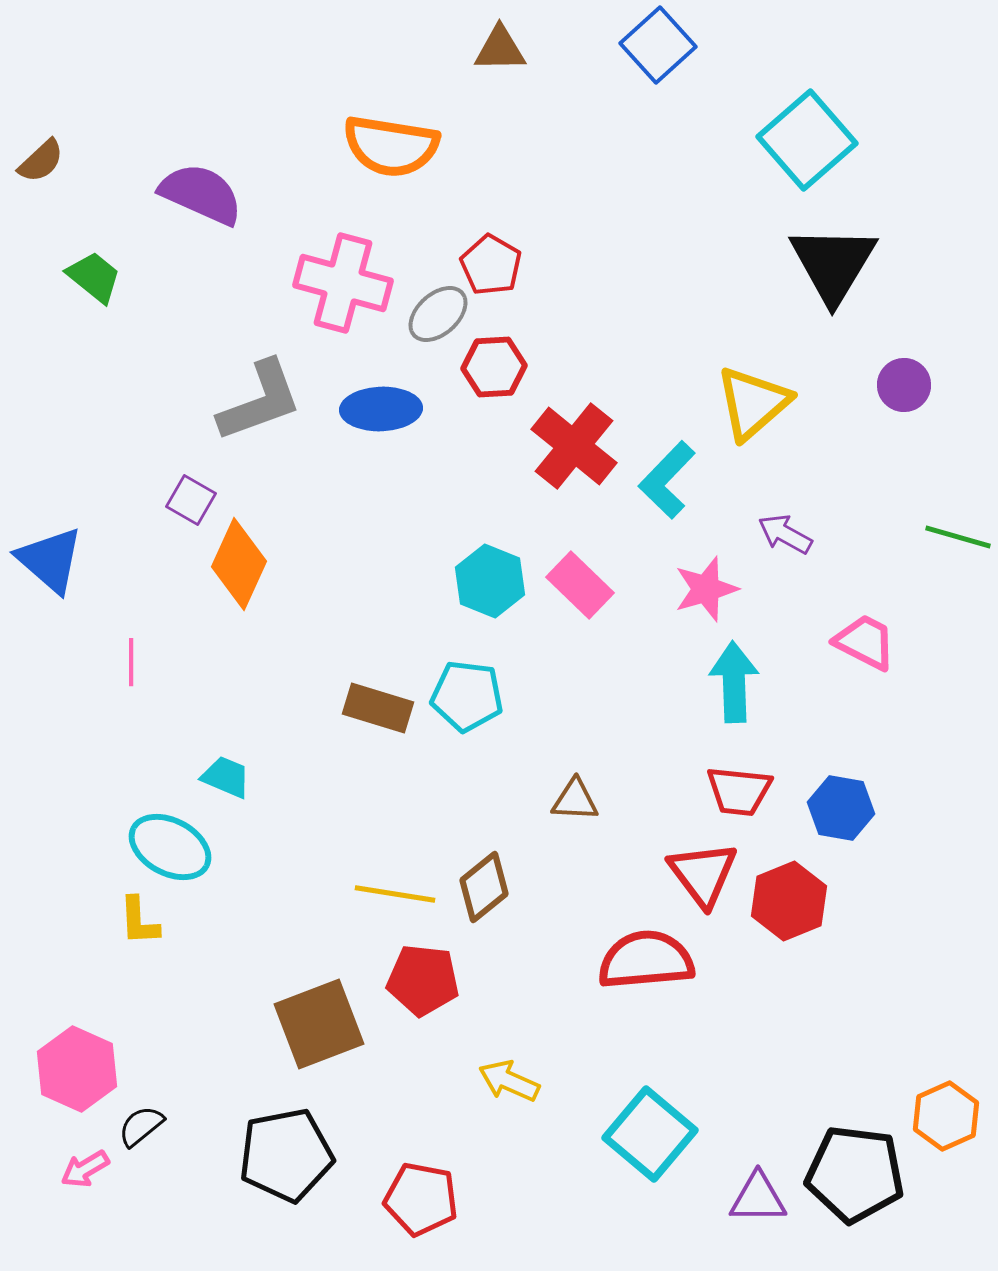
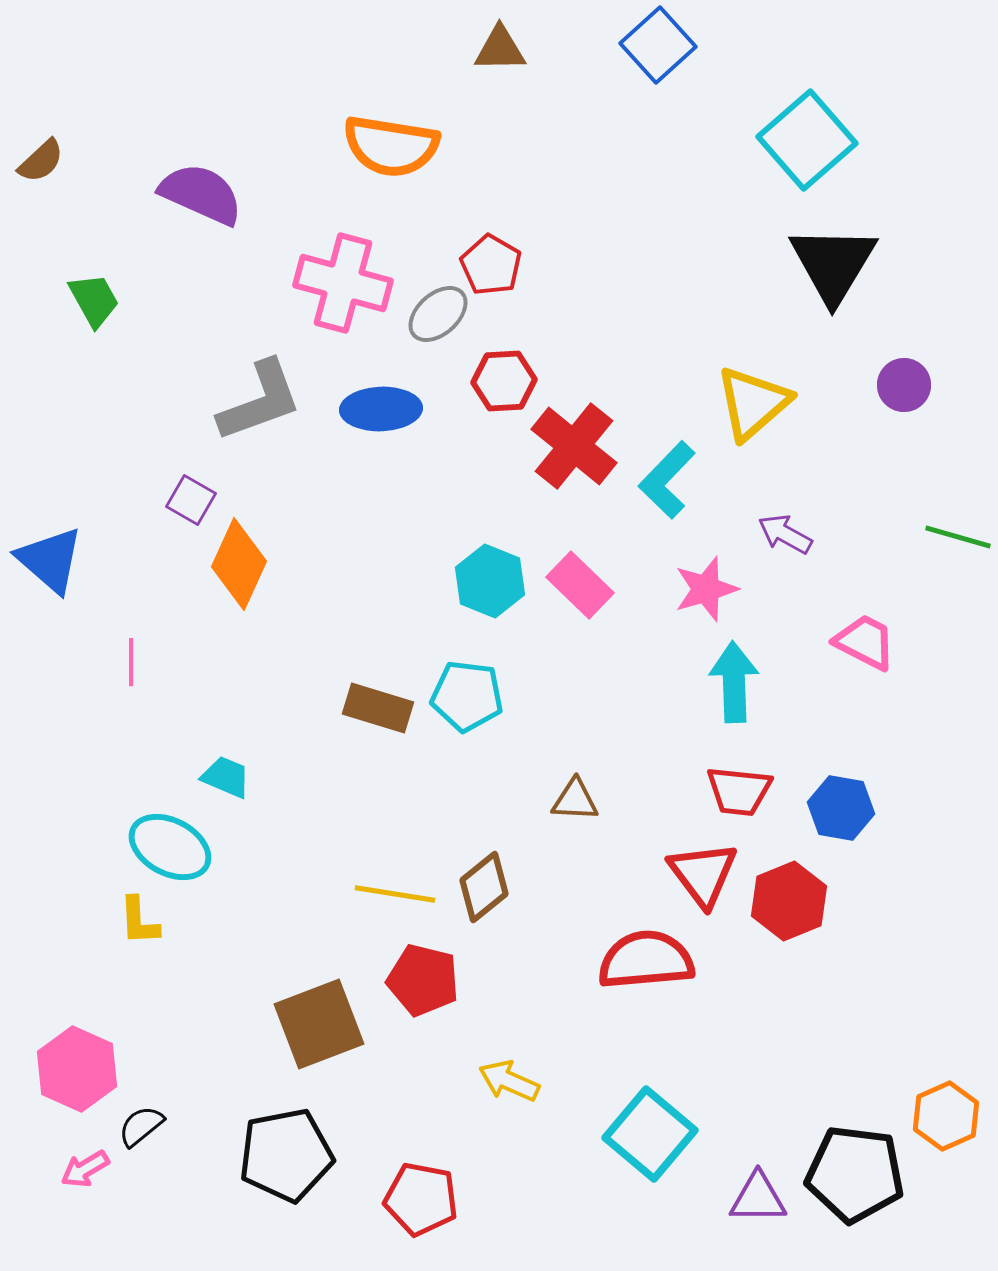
green trapezoid at (94, 277): moved 23 px down; rotated 22 degrees clockwise
red hexagon at (494, 367): moved 10 px right, 14 px down
red pentagon at (423, 980): rotated 8 degrees clockwise
